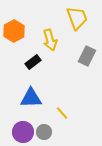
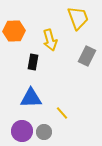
yellow trapezoid: moved 1 px right
orange hexagon: rotated 25 degrees clockwise
black rectangle: rotated 42 degrees counterclockwise
purple circle: moved 1 px left, 1 px up
